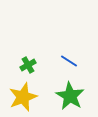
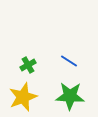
green star: rotated 28 degrees counterclockwise
